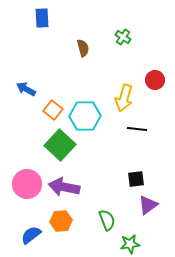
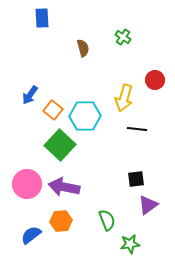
blue arrow: moved 4 px right, 6 px down; rotated 84 degrees counterclockwise
